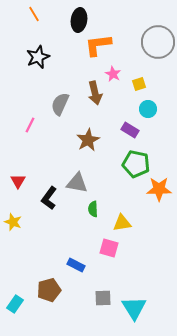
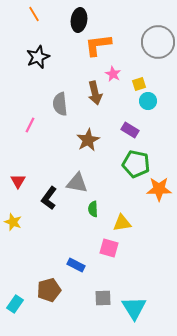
gray semicircle: rotated 30 degrees counterclockwise
cyan circle: moved 8 px up
